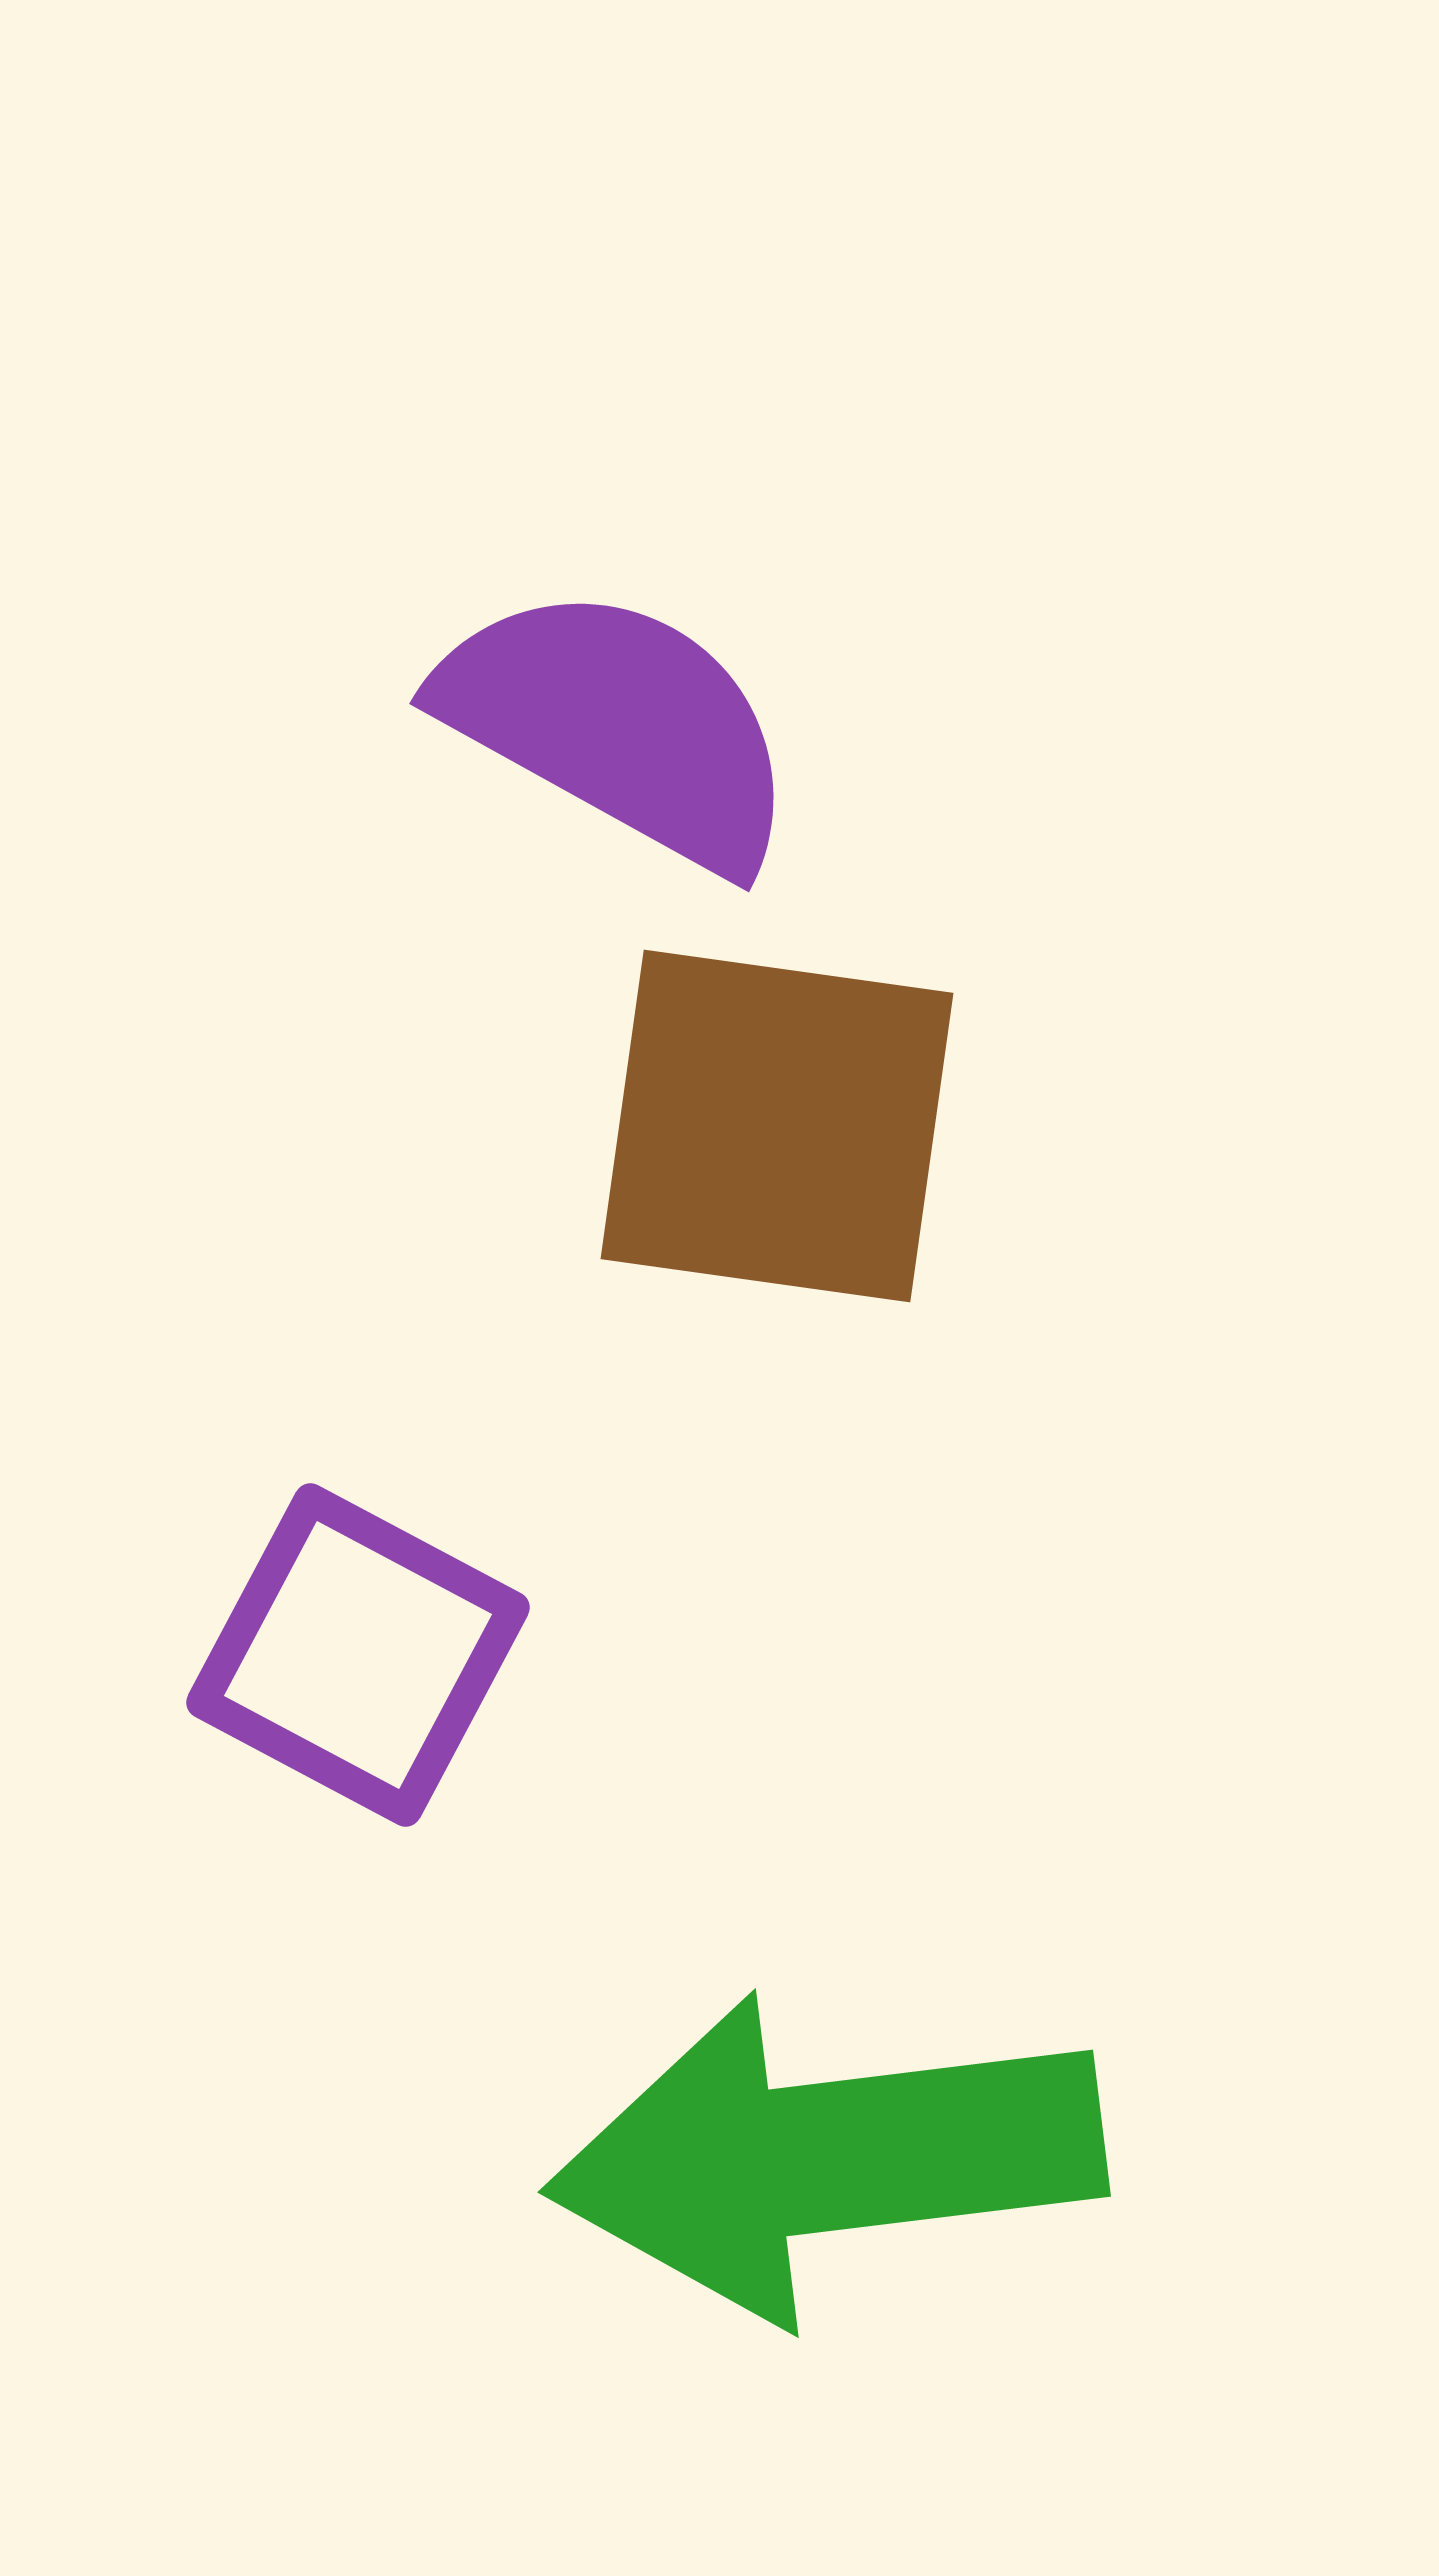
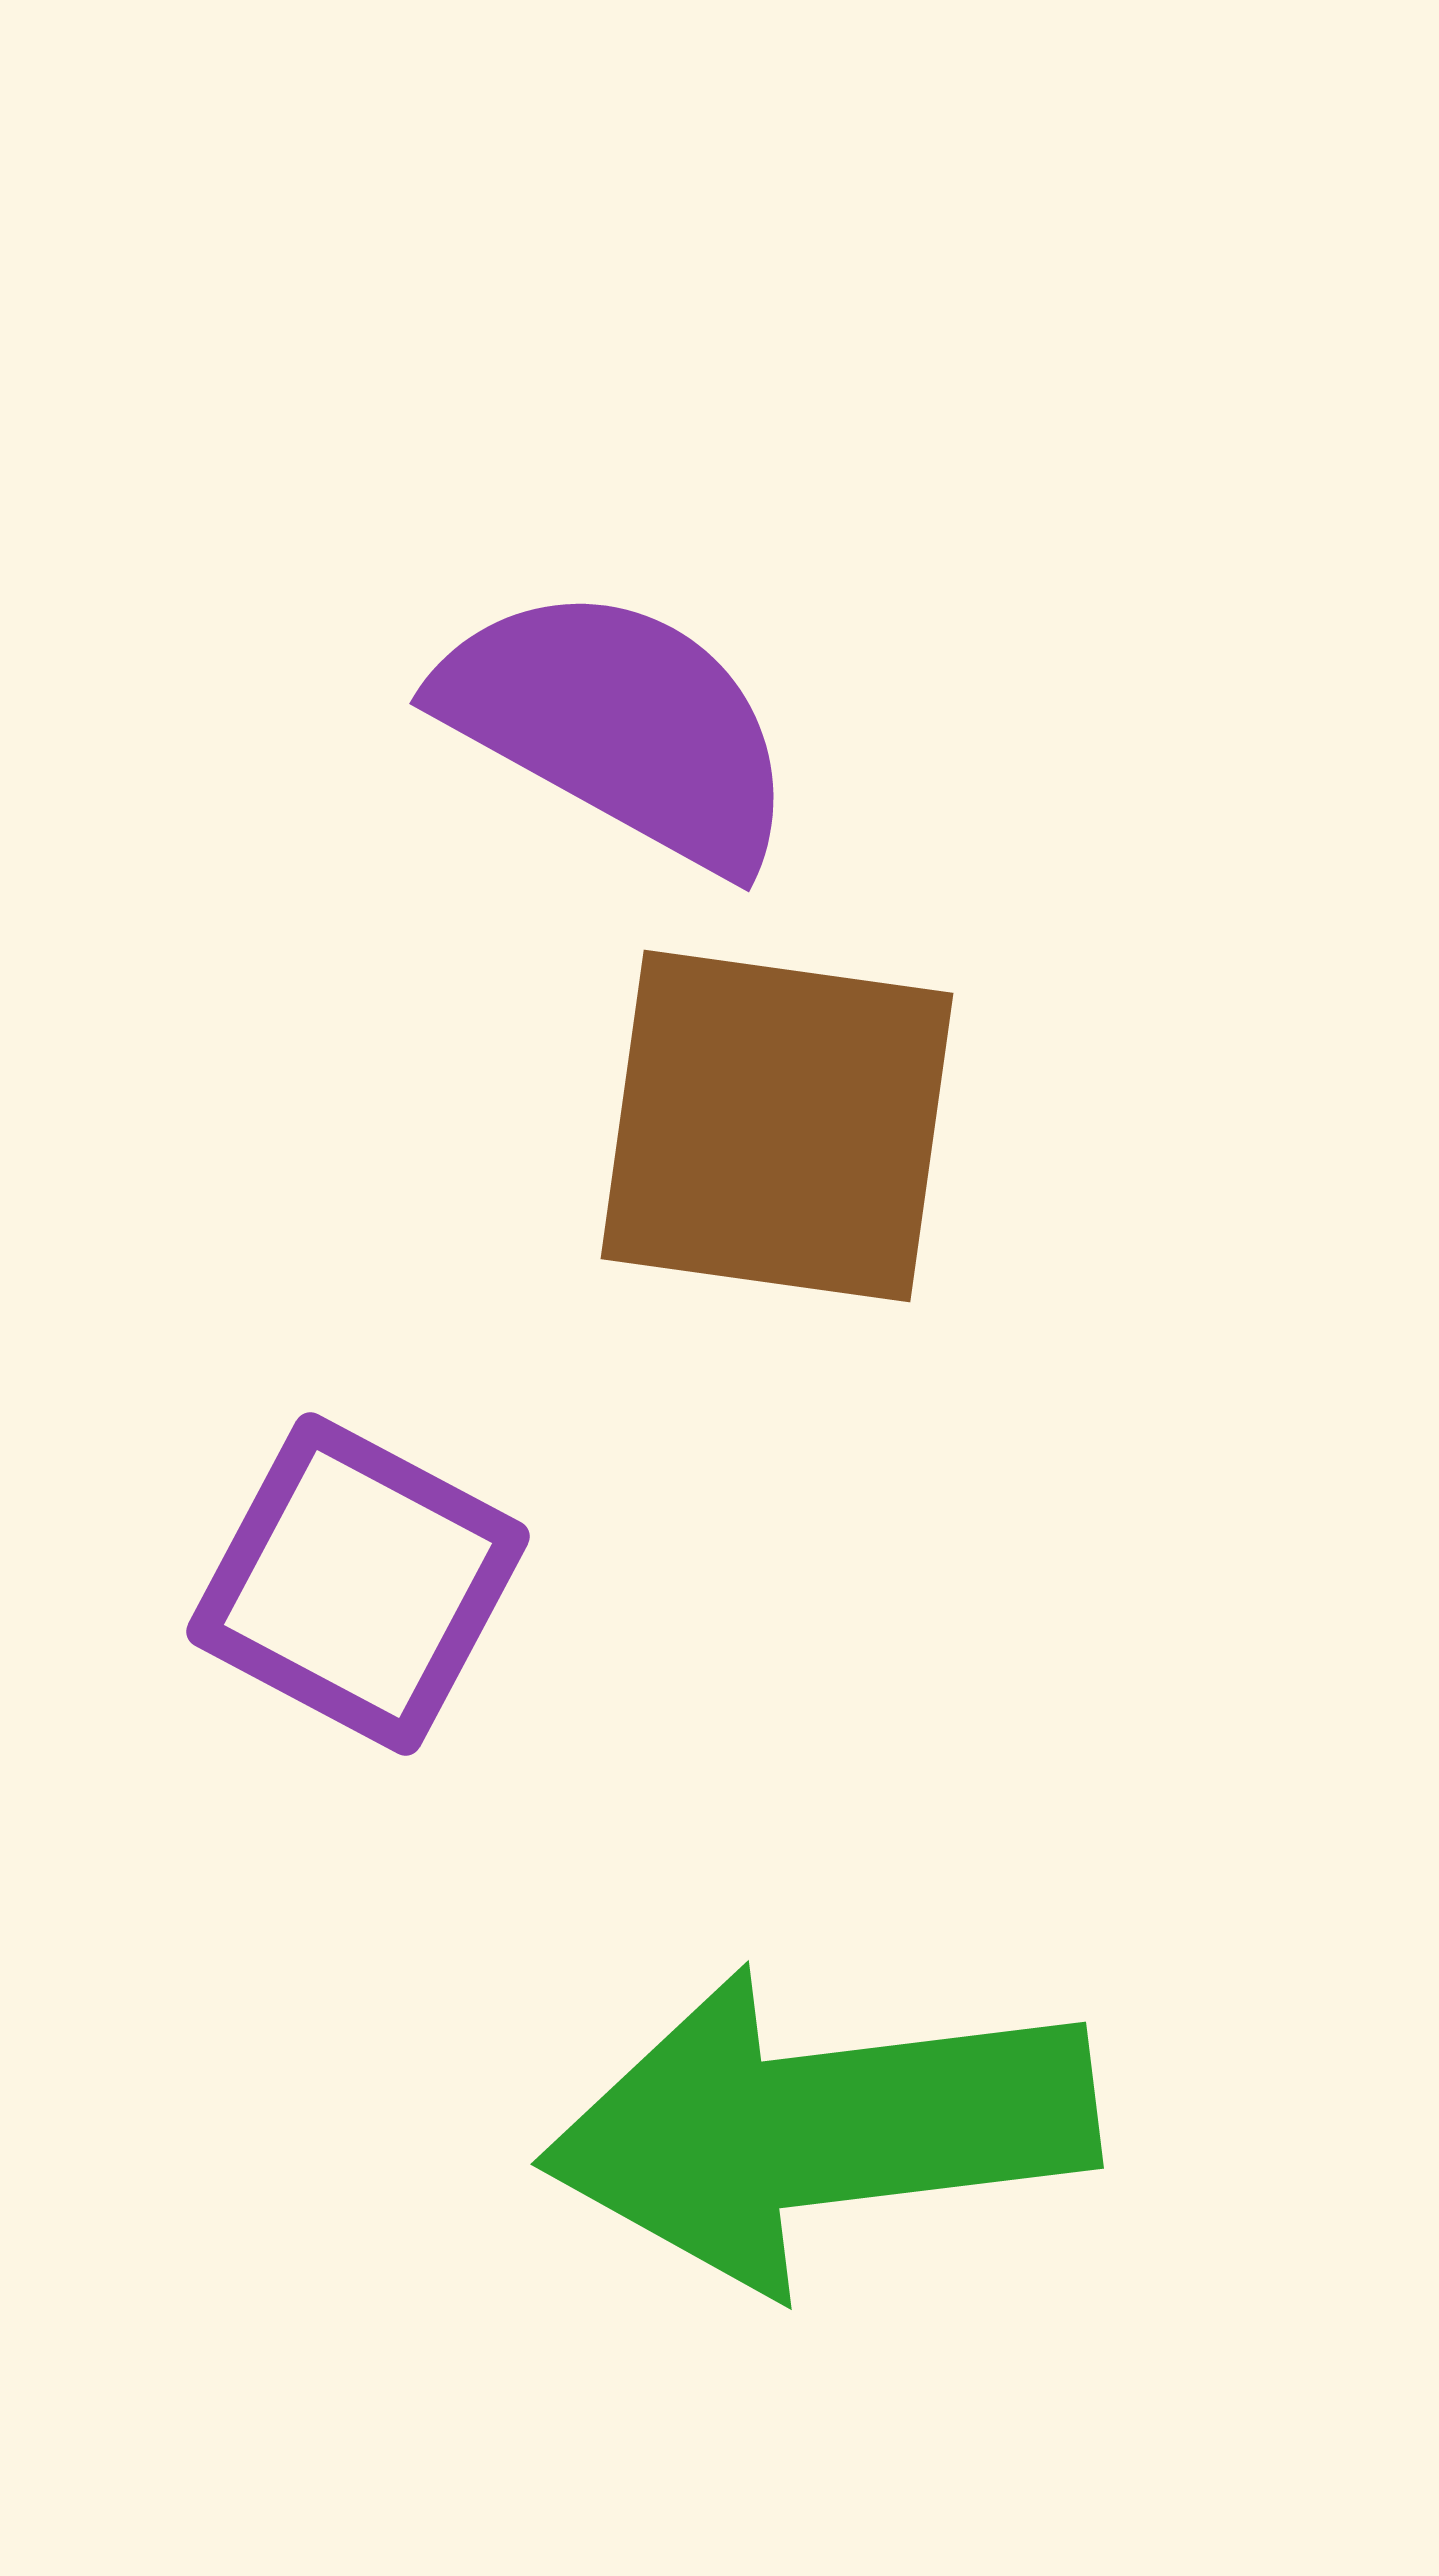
purple square: moved 71 px up
green arrow: moved 7 px left, 28 px up
